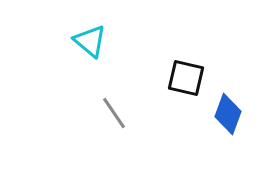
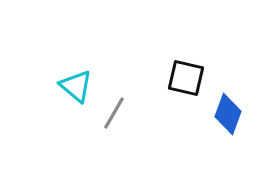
cyan triangle: moved 14 px left, 45 px down
gray line: rotated 64 degrees clockwise
